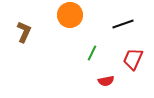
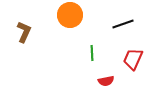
green line: rotated 28 degrees counterclockwise
